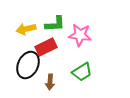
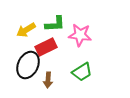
yellow arrow: moved 1 px down; rotated 18 degrees counterclockwise
brown arrow: moved 2 px left, 2 px up
